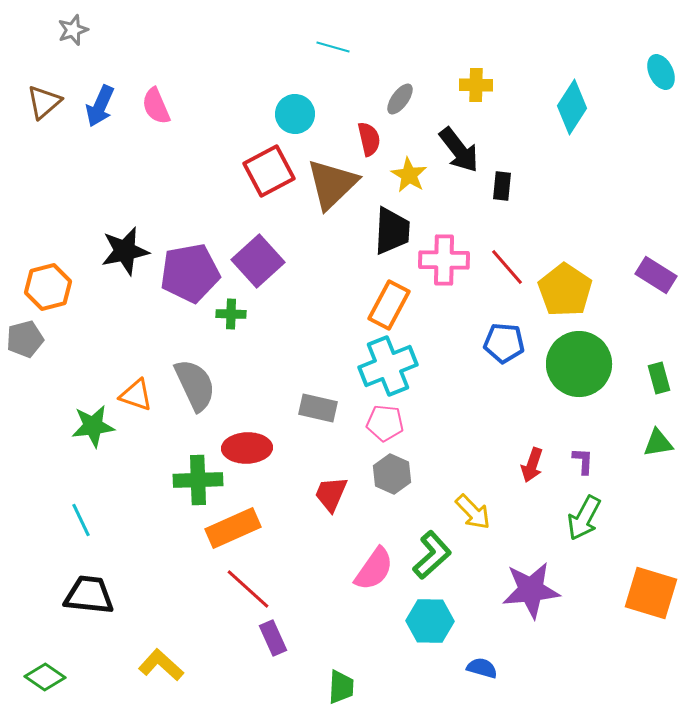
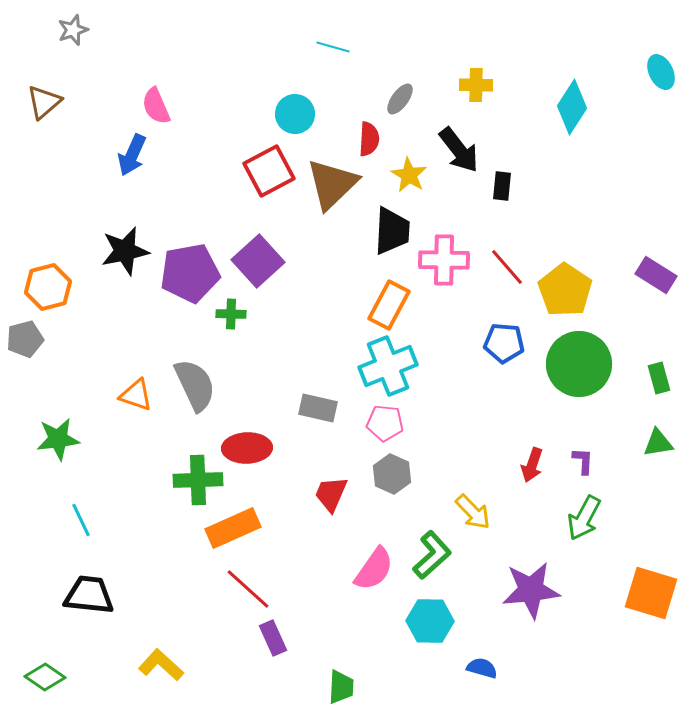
blue arrow at (100, 106): moved 32 px right, 49 px down
red semicircle at (369, 139): rotated 16 degrees clockwise
green star at (93, 426): moved 35 px left, 13 px down
